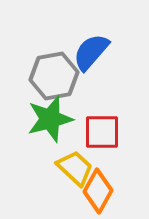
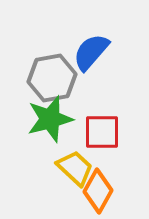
gray hexagon: moved 2 px left, 2 px down
